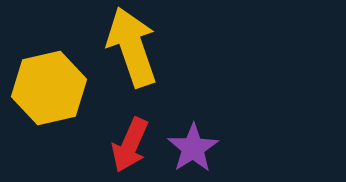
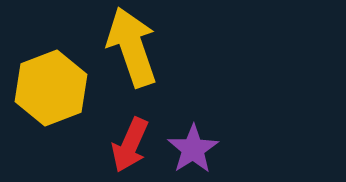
yellow hexagon: moved 2 px right; rotated 8 degrees counterclockwise
purple star: moved 1 px down
